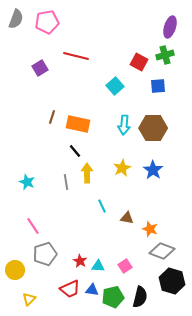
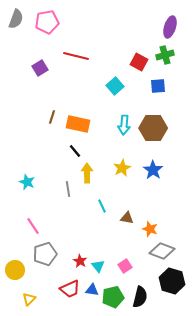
gray line: moved 2 px right, 7 px down
cyan triangle: rotated 48 degrees clockwise
